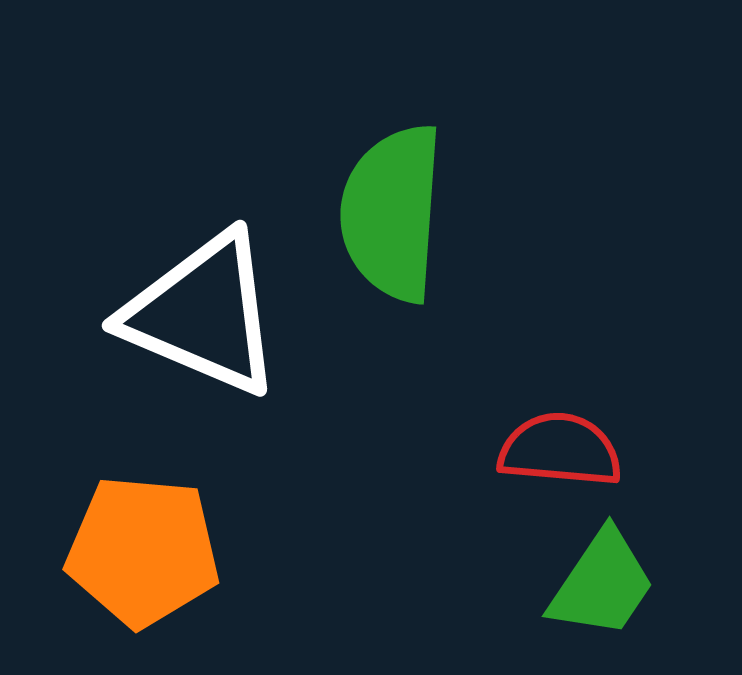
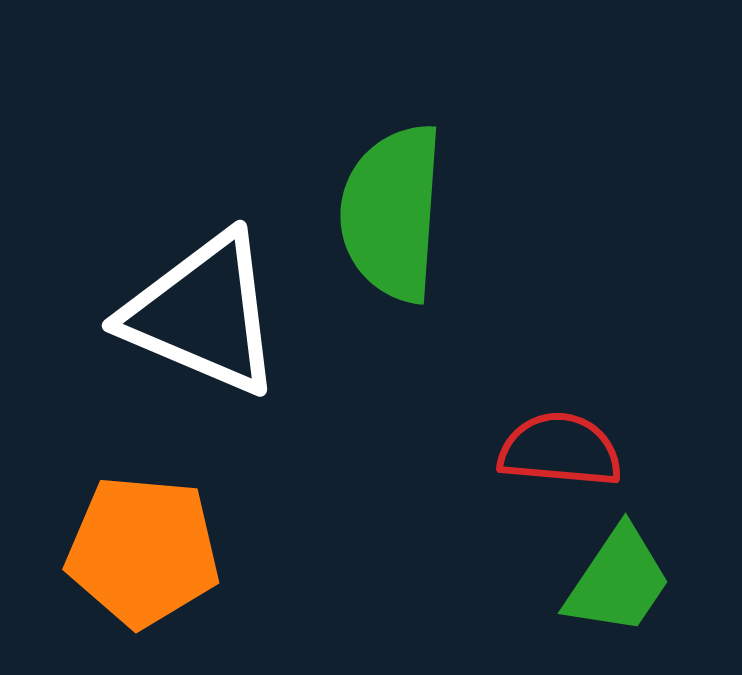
green trapezoid: moved 16 px right, 3 px up
